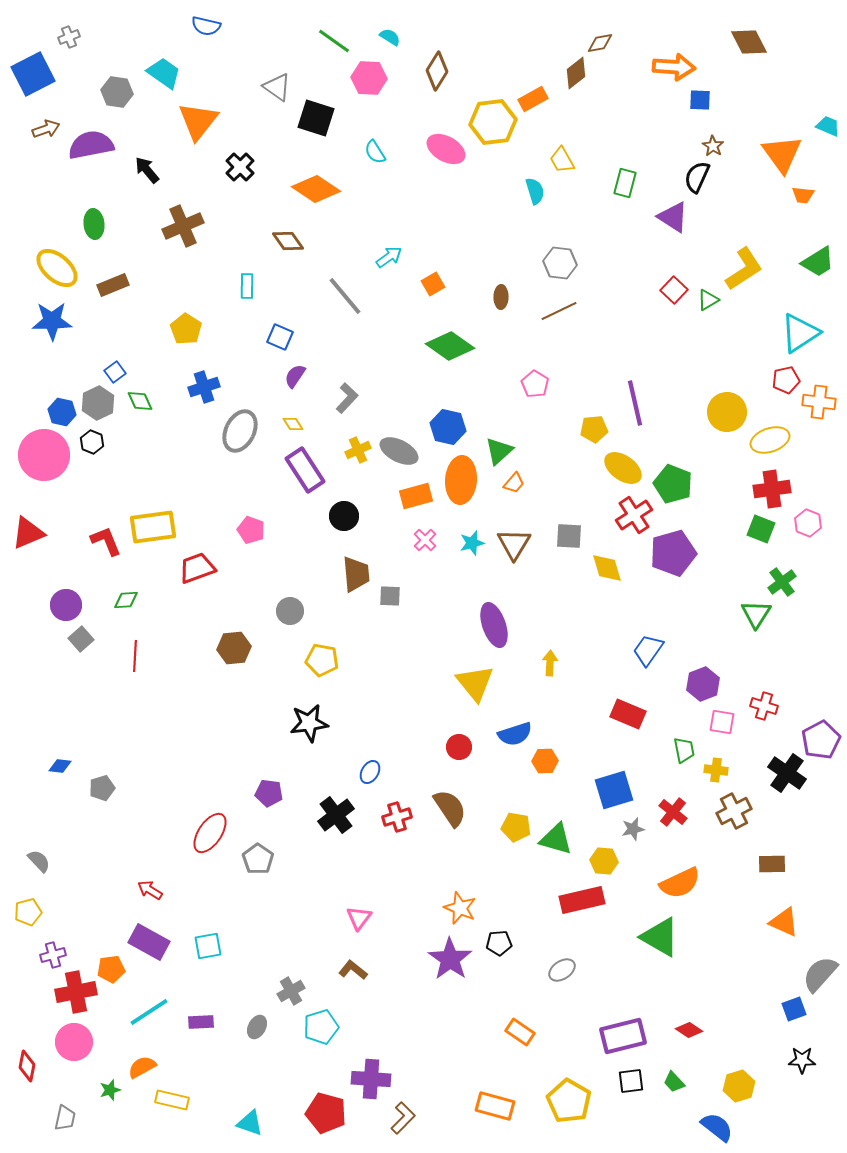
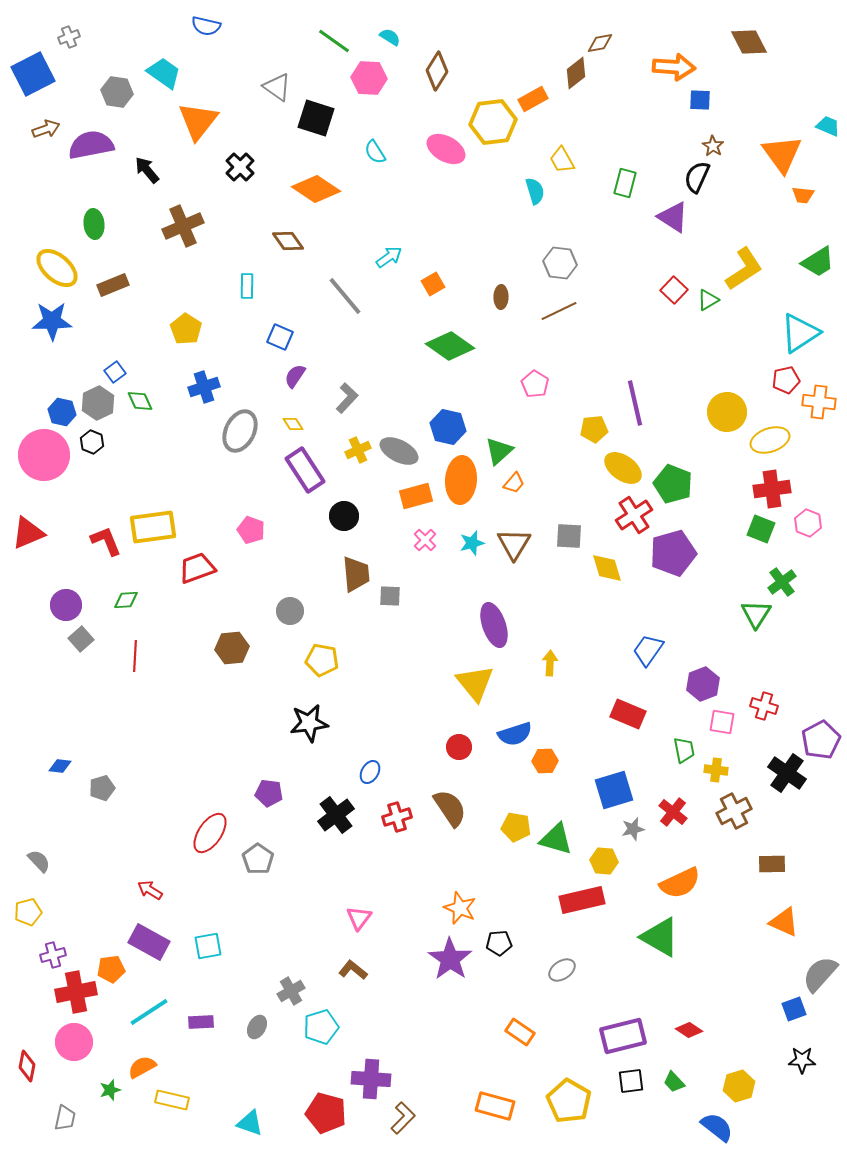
brown hexagon at (234, 648): moved 2 px left
